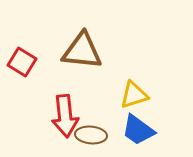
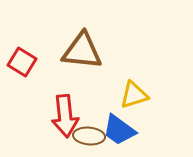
blue trapezoid: moved 19 px left
brown ellipse: moved 2 px left, 1 px down
